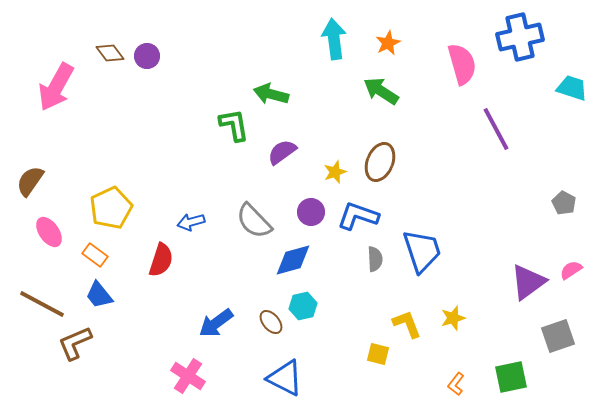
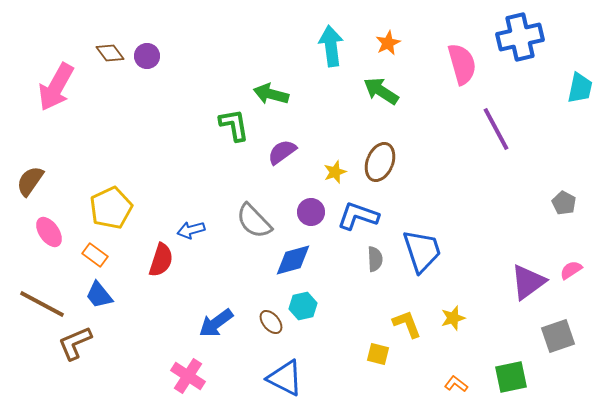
cyan arrow at (334, 39): moved 3 px left, 7 px down
cyan trapezoid at (572, 88): moved 8 px right; rotated 84 degrees clockwise
blue arrow at (191, 222): moved 8 px down
orange L-shape at (456, 384): rotated 90 degrees clockwise
